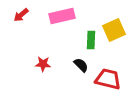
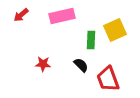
yellow square: moved 1 px right
red trapezoid: rotated 124 degrees counterclockwise
